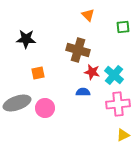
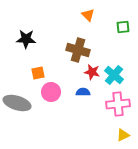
gray ellipse: rotated 36 degrees clockwise
pink circle: moved 6 px right, 16 px up
